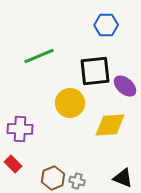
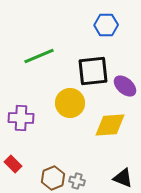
black square: moved 2 px left
purple cross: moved 1 px right, 11 px up
